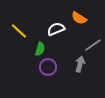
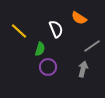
white semicircle: rotated 90 degrees clockwise
gray line: moved 1 px left, 1 px down
gray arrow: moved 3 px right, 5 px down
